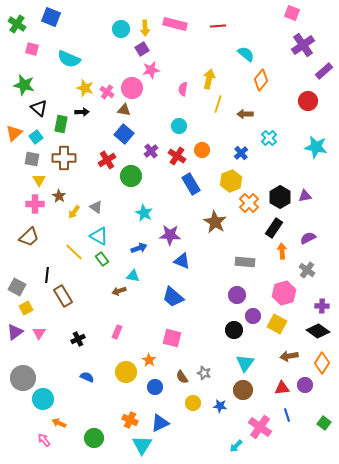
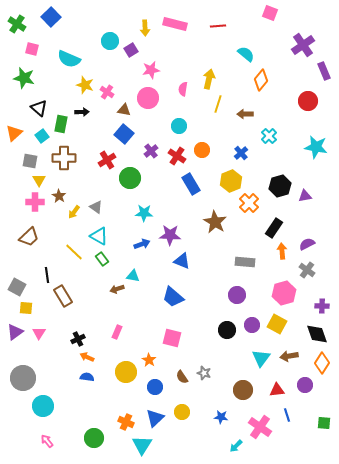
pink square at (292, 13): moved 22 px left
blue square at (51, 17): rotated 24 degrees clockwise
cyan circle at (121, 29): moved 11 px left, 12 px down
purple square at (142, 49): moved 11 px left, 1 px down
purple rectangle at (324, 71): rotated 72 degrees counterclockwise
green star at (24, 85): moved 7 px up
yellow star at (85, 88): moved 3 px up
pink circle at (132, 88): moved 16 px right, 10 px down
cyan square at (36, 137): moved 6 px right, 1 px up
cyan cross at (269, 138): moved 2 px up
gray square at (32, 159): moved 2 px left, 2 px down
green circle at (131, 176): moved 1 px left, 2 px down
black hexagon at (280, 197): moved 11 px up; rotated 15 degrees clockwise
pink cross at (35, 204): moved 2 px up
cyan star at (144, 213): rotated 24 degrees counterclockwise
purple semicircle at (308, 238): moved 1 px left, 6 px down
blue arrow at (139, 248): moved 3 px right, 4 px up
black line at (47, 275): rotated 14 degrees counterclockwise
brown arrow at (119, 291): moved 2 px left, 2 px up
yellow square at (26, 308): rotated 32 degrees clockwise
purple circle at (253, 316): moved 1 px left, 9 px down
black circle at (234, 330): moved 7 px left
black diamond at (318, 331): moved 1 px left, 3 px down; rotated 35 degrees clockwise
cyan triangle at (245, 363): moved 16 px right, 5 px up
blue semicircle at (87, 377): rotated 16 degrees counterclockwise
red triangle at (282, 388): moved 5 px left, 2 px down
cyan circle at (43, 399): moved 7 px down
yellow circle at (193, 403): moved 11 px left, 9 px down
blue star at (220, 406): moved 1 px right, 11 px down
orange cross at (130, 420): moved 4 px left, 2 px down
orange arrow at (59, 423): moved 28 px right, 66 px up
blue triangle at (160, 423): moved 5 px left, 5 px up; rotated 18 degrees counterclockwise
green square at (324, 423): rotated 32 degrees counterclockwise
pink arrow at (44, 440): moved 3 px right, 1 px down
